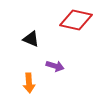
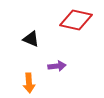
purple arrow: moved 2 px right; rotated 24 degrees counterclockwise
